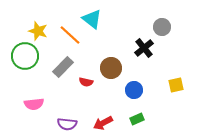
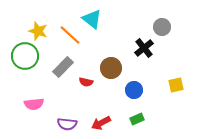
red arrow: moved 2 px left
